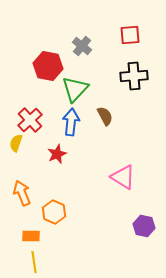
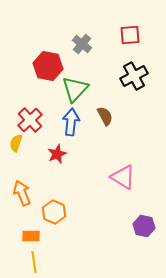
gray cross: moved 2 px up
black cross: rotated 24 degrees counterclockwise
